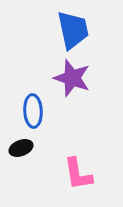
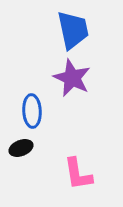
purple star: rotated 6 degrees clockwise
blue ellipse: moved 1 px left
